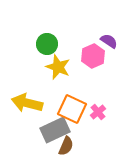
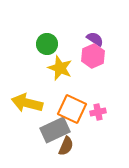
purple semicircle: moved 14 px left, 2 px up
yellow star: moved 2 px right, 1 px down
pink cross: rotated 28 degrees clockwise
